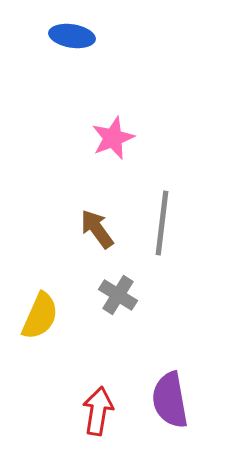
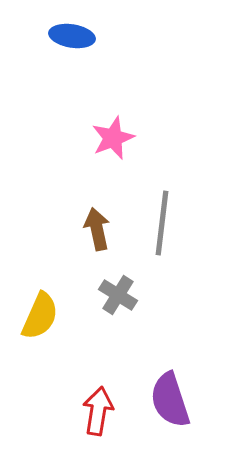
brown arrow: rotated 24 degrees clockwise
purple semicircle: rotated 8 degrees counterclockwise
